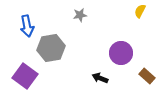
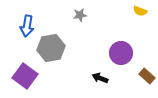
yellow semicircle: rotated 96 degrees counterclockwise
blue arrow: rotated 20 degrees clockwise
